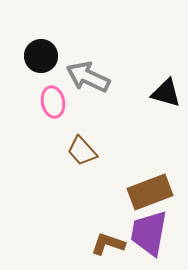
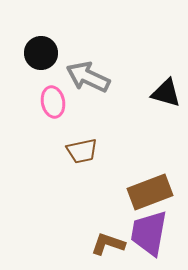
black circle: moved 3 px up
brown trapezoid: rotated 60 degrees counterclockwise
